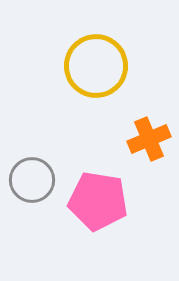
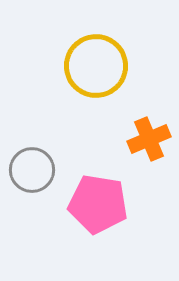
gray circle: moved 10 px up
pink pentagon: moved 3 px down
